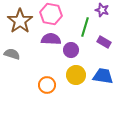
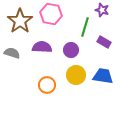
purple semicircle: moved 9 px left, 8 px down
gray semicircle: moved 1 px up
